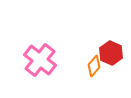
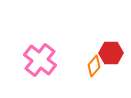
red hexagon: rotated 25 degrees counterclockwise
